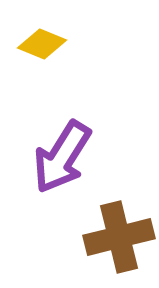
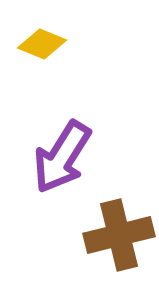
brown cross: moved 2 px up
